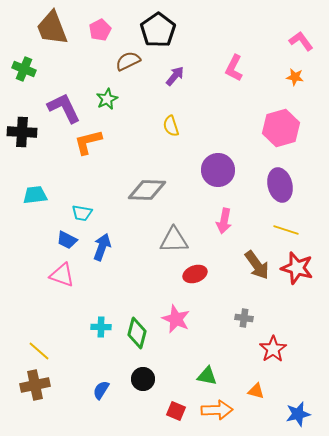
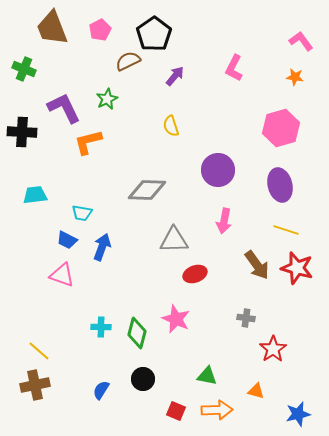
black pentagon at (158, 30): moved 4 px left, 4 px down
gray cross at (244, 318): moved 2 px right
